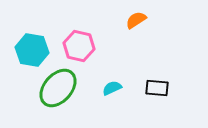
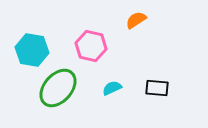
pink hexagon: moved 12 px right
